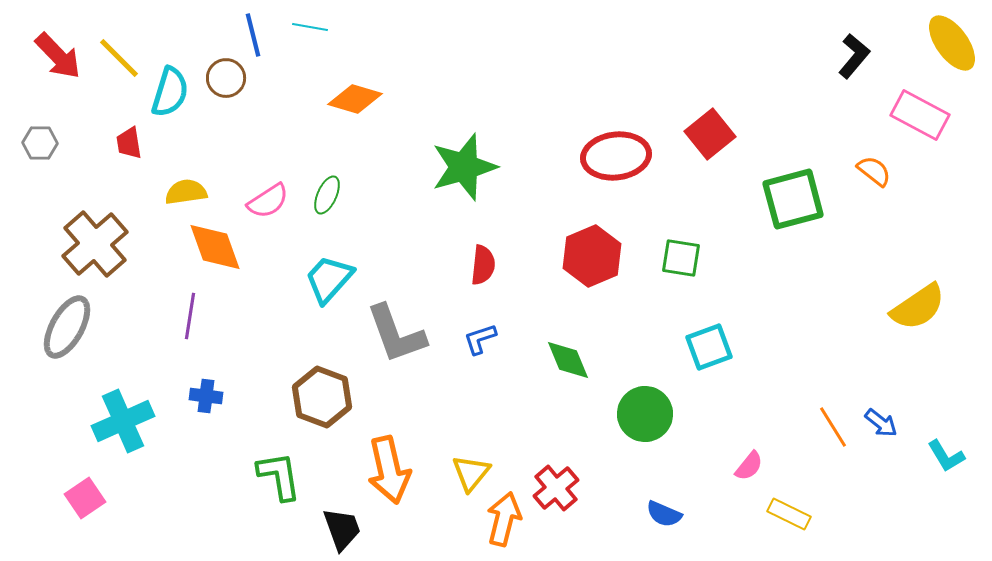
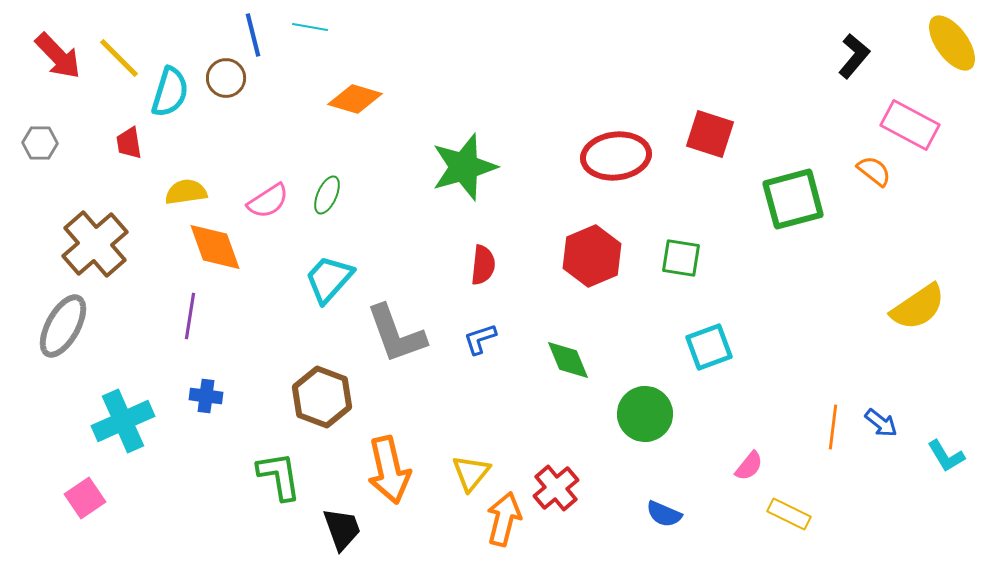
pink rectangle at (920, 115): moved 10 px left, 10 px down
red square at (710, 134): rotated 33 degrees counterclockwise
gray ellipse at (67, 327): moved 4 px left, 1 px up
orange line at (833, 427): rotated 39 degrees clockwise
